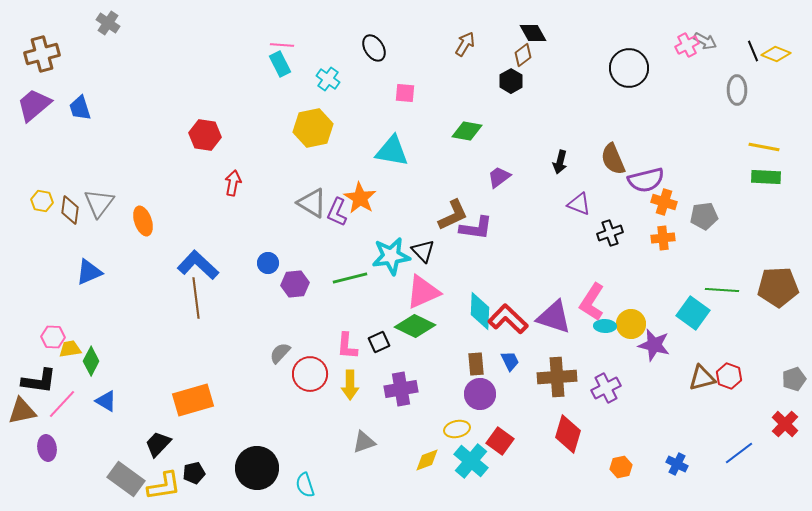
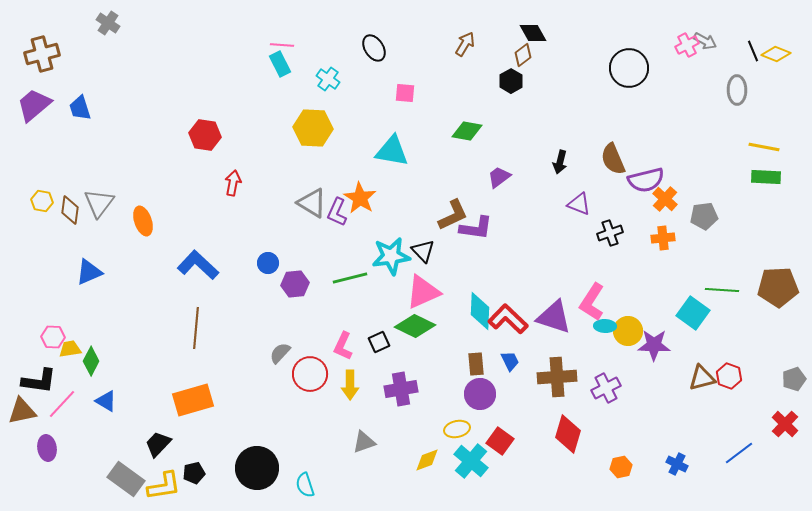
yellow hexagon at (313, 128): rotated 15 degrees clockwise
orange cross at (664, 202): moved 1 px right, 3 px up; rotated 25 degrees clockwise
brown line at (196, 298): moved 30 px down; rotated 12 degrees clockwise
yellow circle at (631, 324): moved 3 px left, 7 px down
purple star at (654, 345): rotated 12 degrees counterclockwise
pink L-shape at (347, 346): moved 4 px left; rotated 20 degrees clockwise
